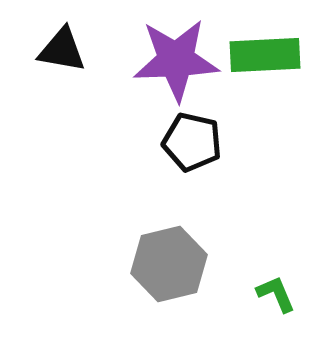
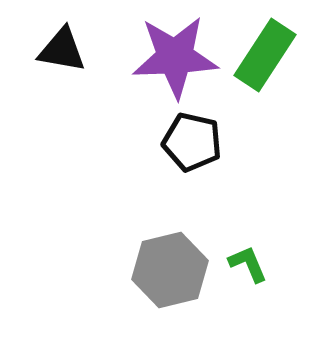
green rectangle: rotated 54 degrees counterclockwise
purple star: moved 1 px left, 3 px up
gray hexagon: moved 1 px right, 6 px down
green L-shape: moved 28 px left, 30 px up
